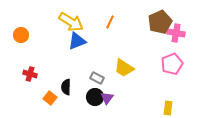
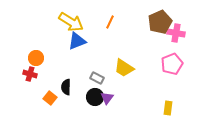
orange circle: moved 15 px right, 23 px down
